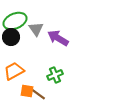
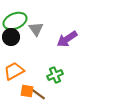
purple arrow: moved 9 px right, 1 px down; rotated 65 degrees counterclockwise
